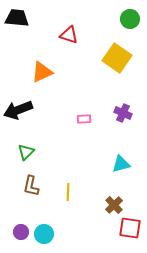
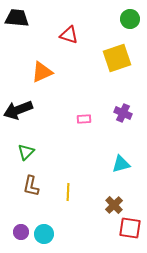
yellow square: rotated 36 degrees clockwise
